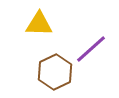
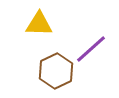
brown hexagon: moved 1 px right, 1 px up
